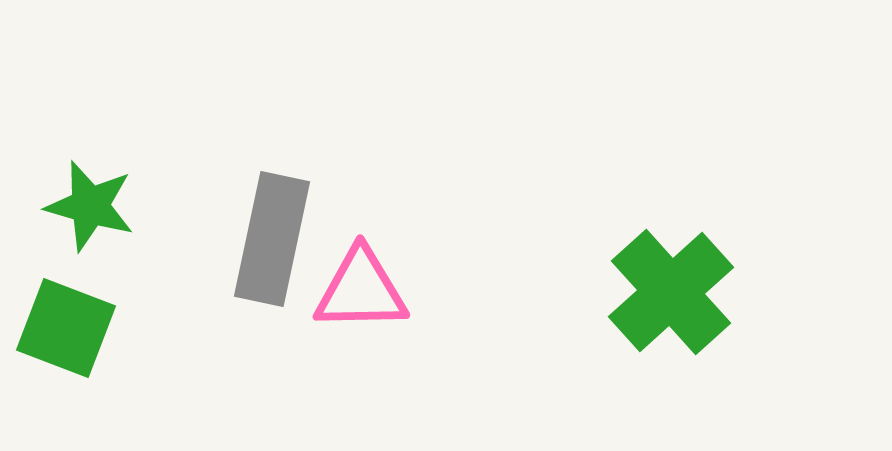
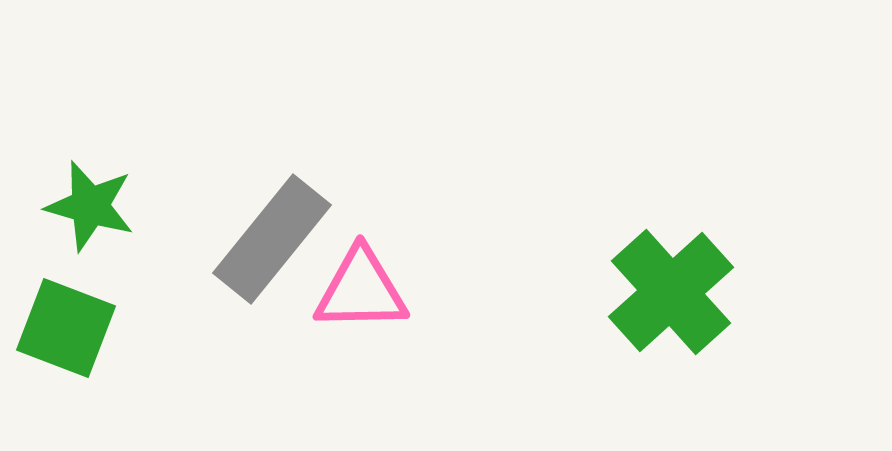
gray rectangle: rotated 27 degrees clockwise
